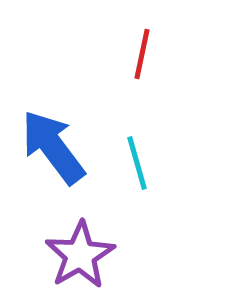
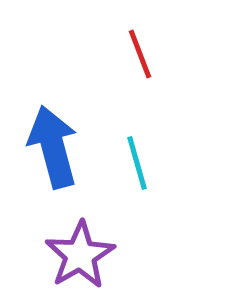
red line: moved 2 px left; rotated 33 degrees counterclockwise
blue arrow: rotated 22 degrees clockwise
